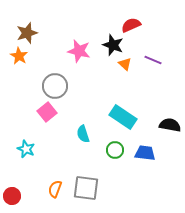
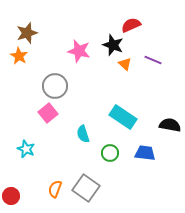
pink square: moved 1 px right, 1 px down
green circle: moved 5 px left, 3 px down
gray square: rotated 28 degrees clockwise
red circle: moved 1 px left
